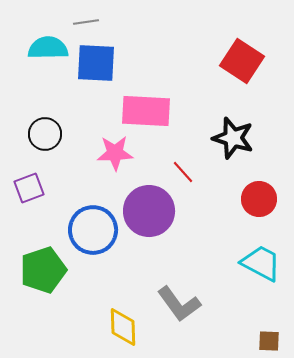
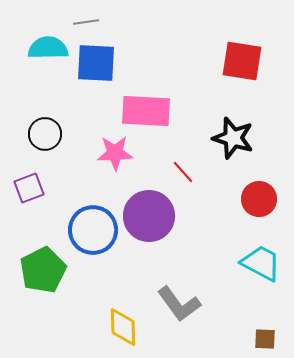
red square: rotated 24 degrees counterclockwise
purple circle: moved 5 px down
green pentagon: rotated 9 degrees counterclockwise
brown square: moved 4 px left, 2 px up
